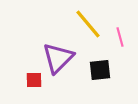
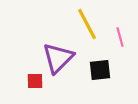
yellow line: moved 1 px left; rotated 12 degrees clockwise
red square: moved 1 px right, 1 px down
